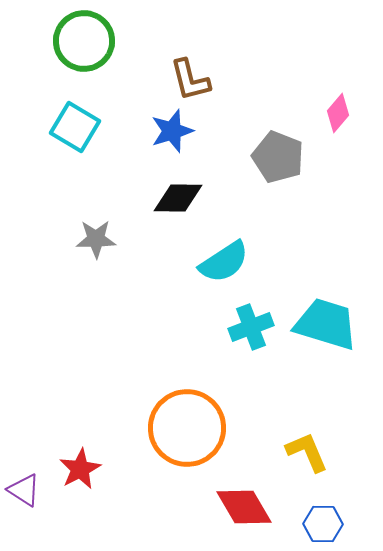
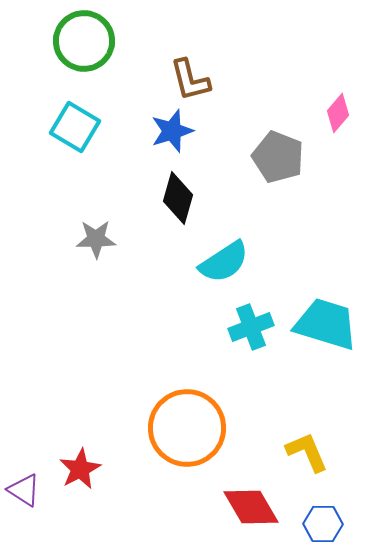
black diamond: rotated 75 degrees counterclockwise
red diamond: moved 7 px right
